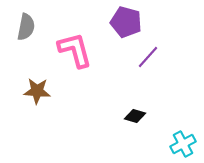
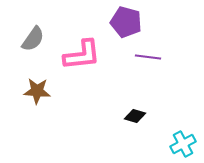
gray semicircle: moved 7 px right, 12 px down; rotated 24 degrees clockwise
pink L-shape: moved 7 px right, 5 px down; rotated 99 degrees clockwise
purple line: rotated 55 degrees clockwise
